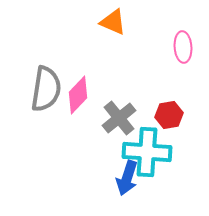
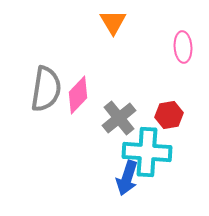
orange triangle: rotated 36 degrees clockwise
